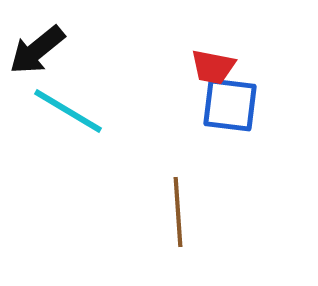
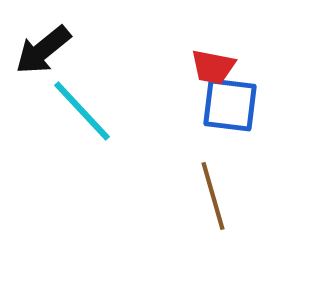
black arrow: moved 6 px right
cyan line: moved 14 px right; rotated 16 degrees clockwise
brown line: moved 35 px right, 16 px up; rotated 12 degrees counterclockwise
